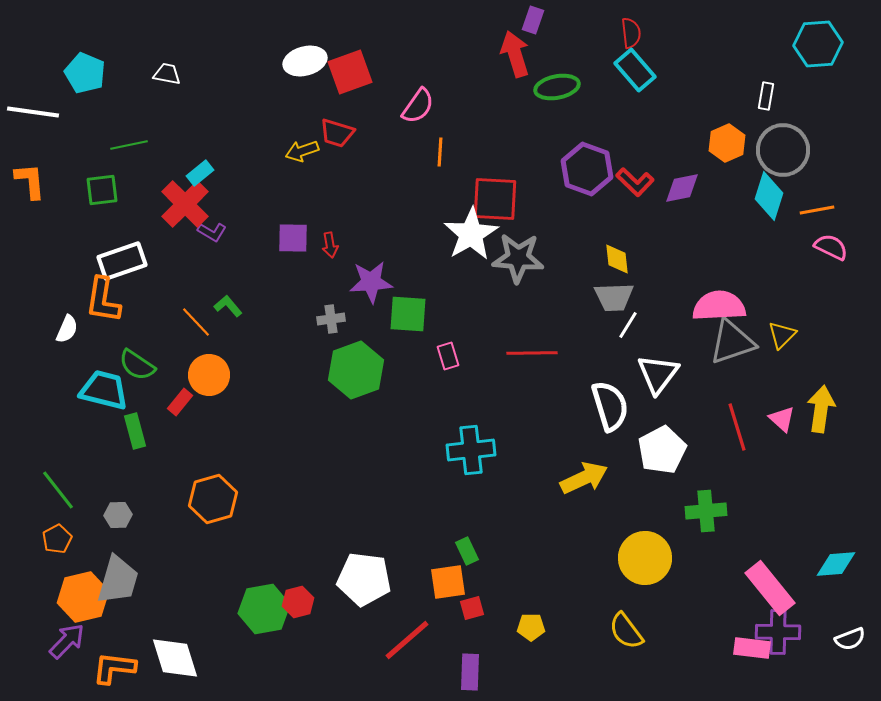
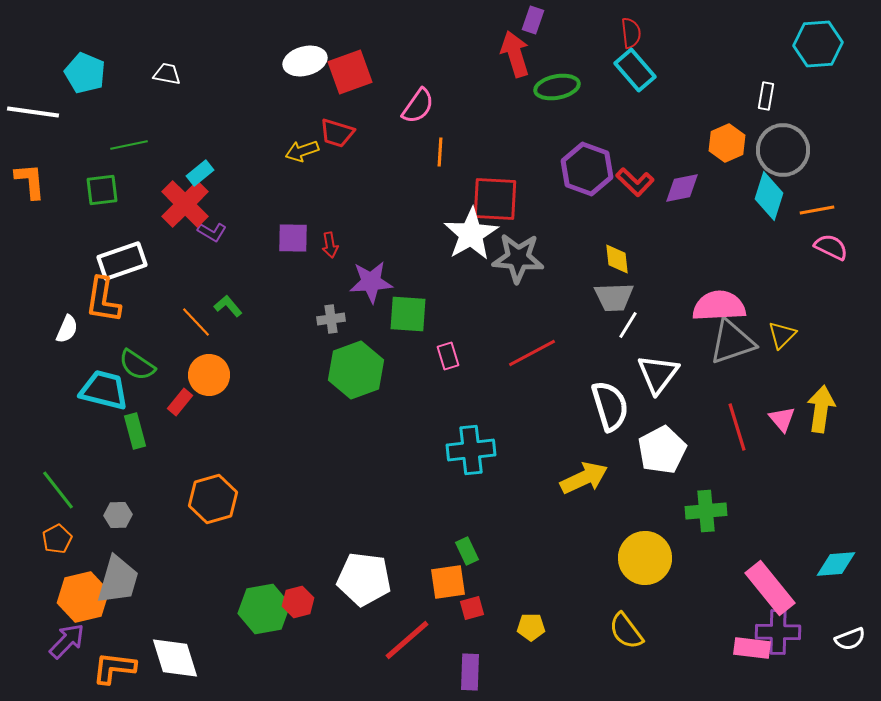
red line at (532, 353): rotated 27 degrees counterclockwise
pink triangle at (782, 419): rotated 8 degrees clockwise
